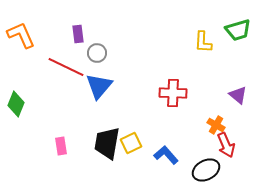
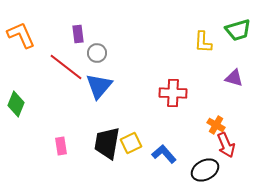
red line: rotated 12 degrees clockwise
purple triangle: moved 4 px left, 17 px up; rotated 24 degrees counterclockwise
blue L-shape: moved 2 px left, 1 px up
black ellipse: moved 1 px left
